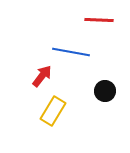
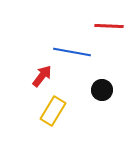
red line: moved 10 px right, 6 px down
blue line: moved 1 px right
black circle: moved 3 px left, 1 px up
